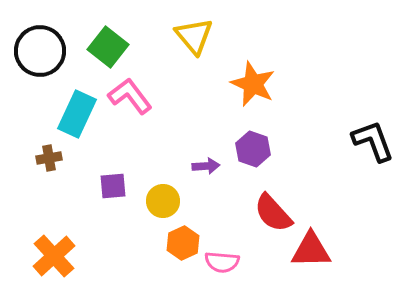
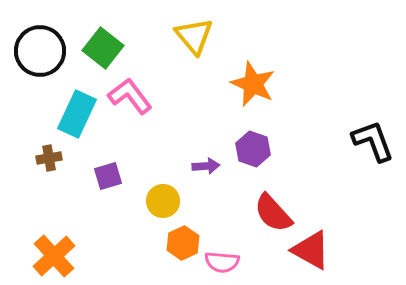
green square: moved 5 px left, 1 px down
purple square: moved 5 px left, 10 px up; rotated 12 degrees counterclockwise
red triangle: rotated 30 degrees clockwise
